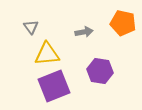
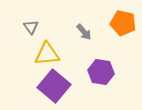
gray arrow: rotated 60 degrees clockwise
purple hexagon: moved 1 px right, 1 px down
purple square: rotated 28 degrees counterclockwise
